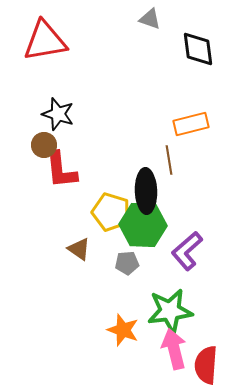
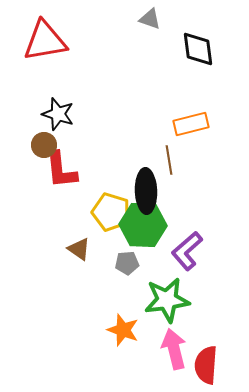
green star: moved 3 px left, 11 px up
